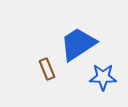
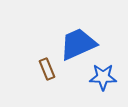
blue trapezoid: rotated 9 degrees clockwise
